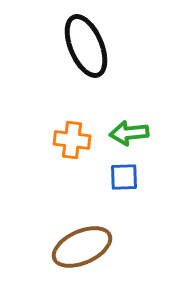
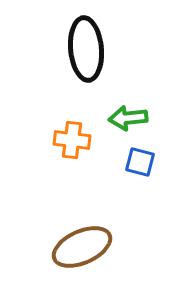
black ellipse: moved 3 px down; rotated 18 degrees clockwise
green arrow: moved 1 px left, 15 px up
blue square: moved 16 px right, 15 px up; rotated 16 degrees clockwise
